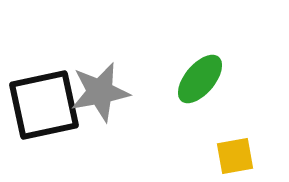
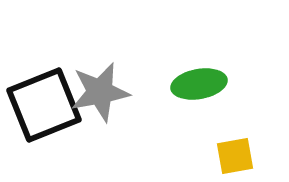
green ellipse: moved 1 px left, 5 px down; rotated 40 degrees clockwise
black square: rotated 10 degrees counterclockwise
